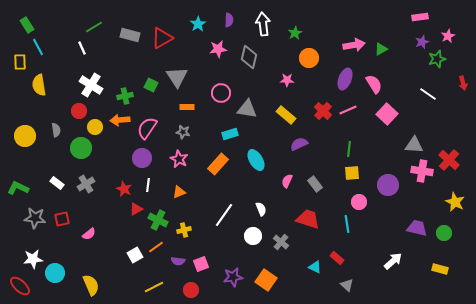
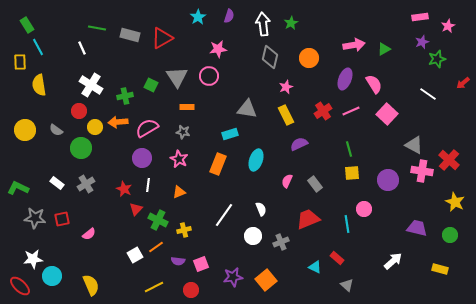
purple semicircle at (229, 20): moved 4 px up; rotated 16 degrees clockwise
cyan star at (198, 24): moved 7 px up
green line at (94, 27): moved 3 px right, 1 px down; rotated 42 degrees clockwise
green star at (295, 33): moved 4 px left, 10 px up
pink star at (448, 36): moved 10 px up
green triangle at (381, 49): moved 3 px right
gray diamond at (249, 57): moved 21 px right
pink star at (287, 80): moved 1 px left, 7 px down; rotated 24 degrees counterclockwise
red arrow at (463, 83): rotated 64 degrees clockwise
pink circle at (221, 93): moved 12 px left, 17 px up
pink line at (348, 110): moved 3 px right, 1 px down
red cross at (323, 111): rotated 12 degrees clockwise
yellow rectangle at (286, 115): rotated 24 degrees clockwise
orange arrow at (120, 120): moved 2 px left, 2 px down
pink semicircle at (147, 128): rotated 25 degrees clockwise
gray semicircle at (56, 130): rotated 136 degrees clockwise
yellow circle at (25, 136): moved 6 px up
gray triangle at (414, 145): rotated 24 degrees clockwise
green line at (349, 149): rotated 21 degrees counterclockwise
cyan ellipse at (256, 160): rotated 50 degrees clockwise
orange rectangle at (218, 164): rotated 20 degrees counterclockwise
purple circle at (388, 185): moved 5 px up
pink circle at (359, 202): moved 5 px right, 7 px down
red triangle at (136, 209): rotated 16 degrees counterclockwise
red trapezoid at (308, 219): rotated 40 degrees counterclockwise
green circle at (444, 233): moved 6 px right, 2 px down
gray cross at (281, 242): rotated 28 degrees clockwise
cyan circle at (55, 273): moved 3 px left, 3 px down
orange square at (266, 280): rotated 15 degrees clockwise
